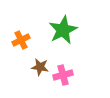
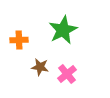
orange cross: moved 2 px left; rotated 24 degrees clockwise
pink cross: moved 4 px right, 1 px up; rotated 24 degrees counterclockwise
